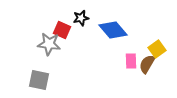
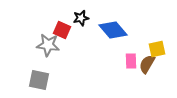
gray star: moved 1 px left, 1 px down
yellow square: rotated 24 degrees clockwise
